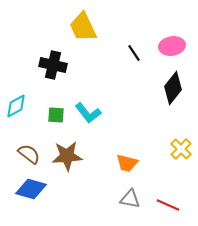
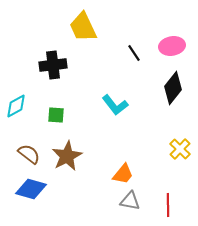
black cross: rotated 20 degrees counterclockwise
cyan L-shape: moved 27 px right, 8 px up
yellow cross: moved 1 px left
brown star: rotated 24 degrees counterclockwise
orange trapezoid: moved 4 px left, 11 px down; rotated 65 degrees counterclockwise
gray triangle: moved 2 px down
red line: rotated 65 degrees clockwise
